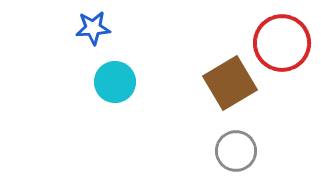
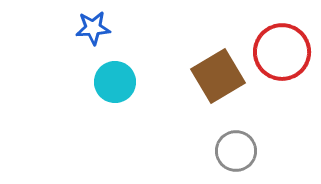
red circle: moved 9 px down
brown square: moved 12 px left, 7 px up
